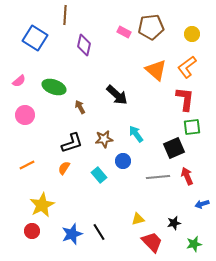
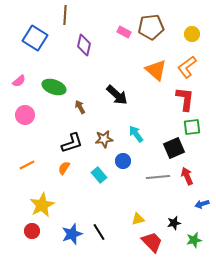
green star: moved 4 px up
